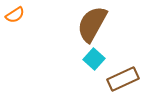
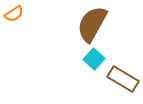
orange semicircle: moved 1 px left, 1 px up
brown rectangle: rotated 56 degrees clockwise
